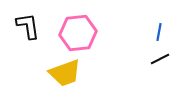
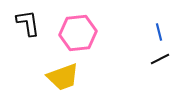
black L-shape: moved 3 px up
blue line: rotated 24 degrees counterclockwise
yellow trapezoid: moved 2 px left, 4 px down
